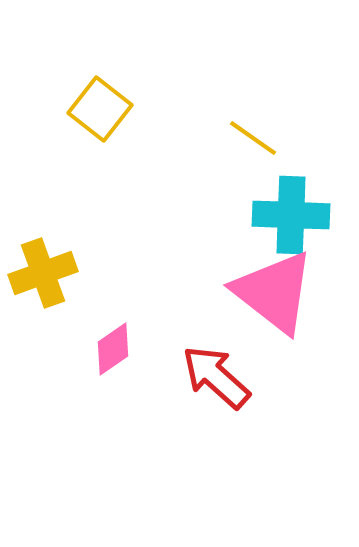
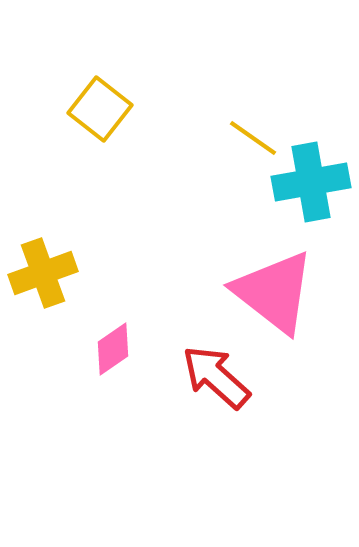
cyan cross: moved 20 px right, 33 px up; rotated 12 degrees counterclockwise
